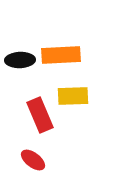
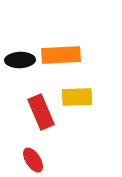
yellow rectangle: moved 4 px right, 1 px down
red rectangle: moved 1 px right, 3 px up
red ellipse: rotated 20 degrees clockwise
